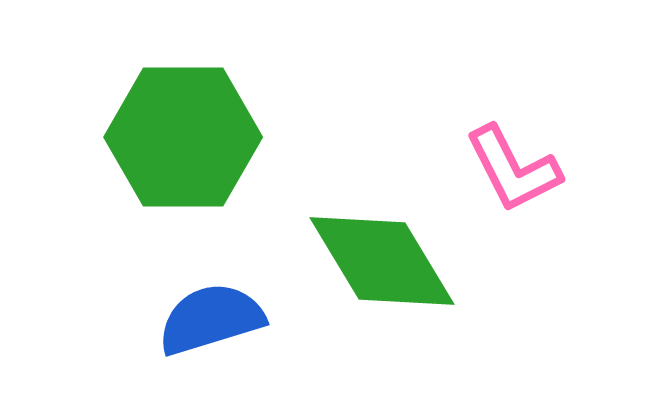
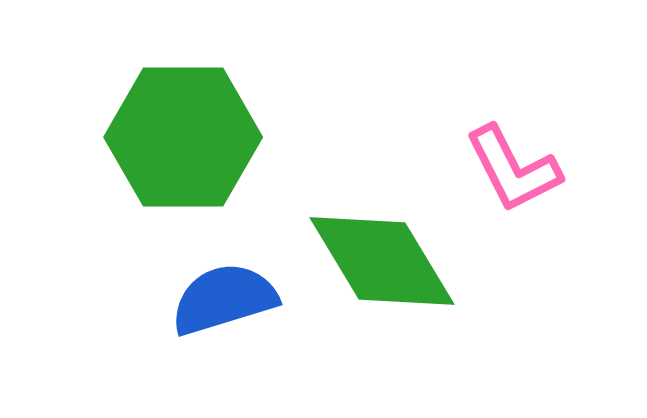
blue semicircle: moved 13 px right, 20 px up
